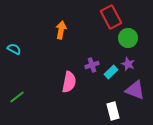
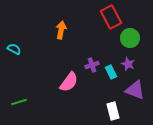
green circle: moved 2 px right
cyan rectangle: rotated 72 degrees counterclockwise
pink semicircle: rotated 25 degrees clockwise
green line: moved 2 px right, 5 px down; rotated 21 degrees clockwise
